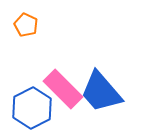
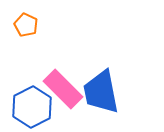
blue trapezoid: rotated 30 degrees clockwise
blue hexagon: moved 1 px up
